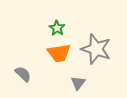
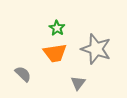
orange trapezoid: moved 4 px left
